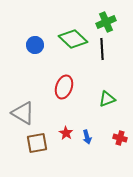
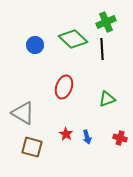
red star: moved 1 px down
brown square: moved 5 px left, 4 px down; rotated 25 degrees clockwise
